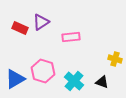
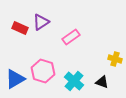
pink rectangle: rotated 30 degrees counterclockwise
